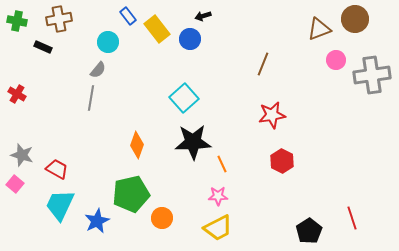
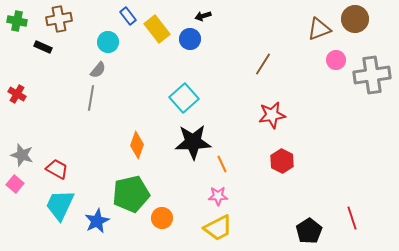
brown line: rotated 10 degrees clockwise
